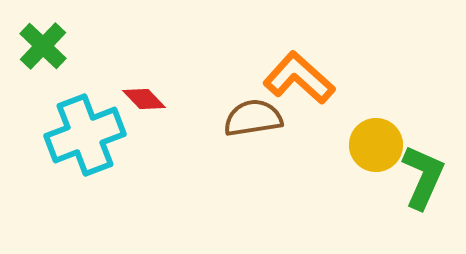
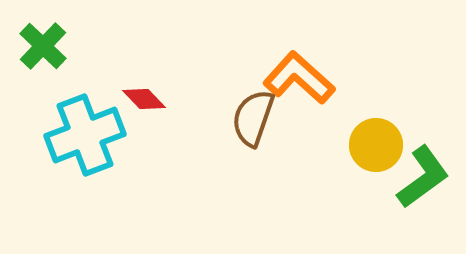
brown semicircle: rotated 62 degrees counterclockwise
green L-shape: rotated 30 degrees clockwise
